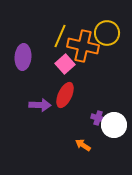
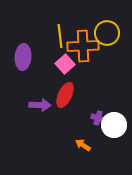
yellow line: rotated 30 degrees counterclockwise
orange cross: rotated 16 degrees counterclockwise
